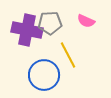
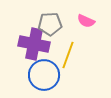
gray pentagon: moved 1 px down
purple cross: moved 7 px right, 14 px down
yellow line: rotated 48 degrees clockwise
